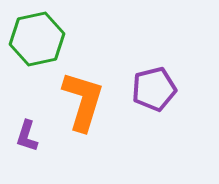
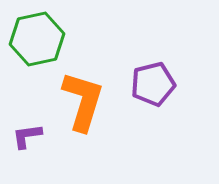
purple pentagon: moved 1 px left, 5 px up
purple L-shape: rotated 64 degrees clockwise
